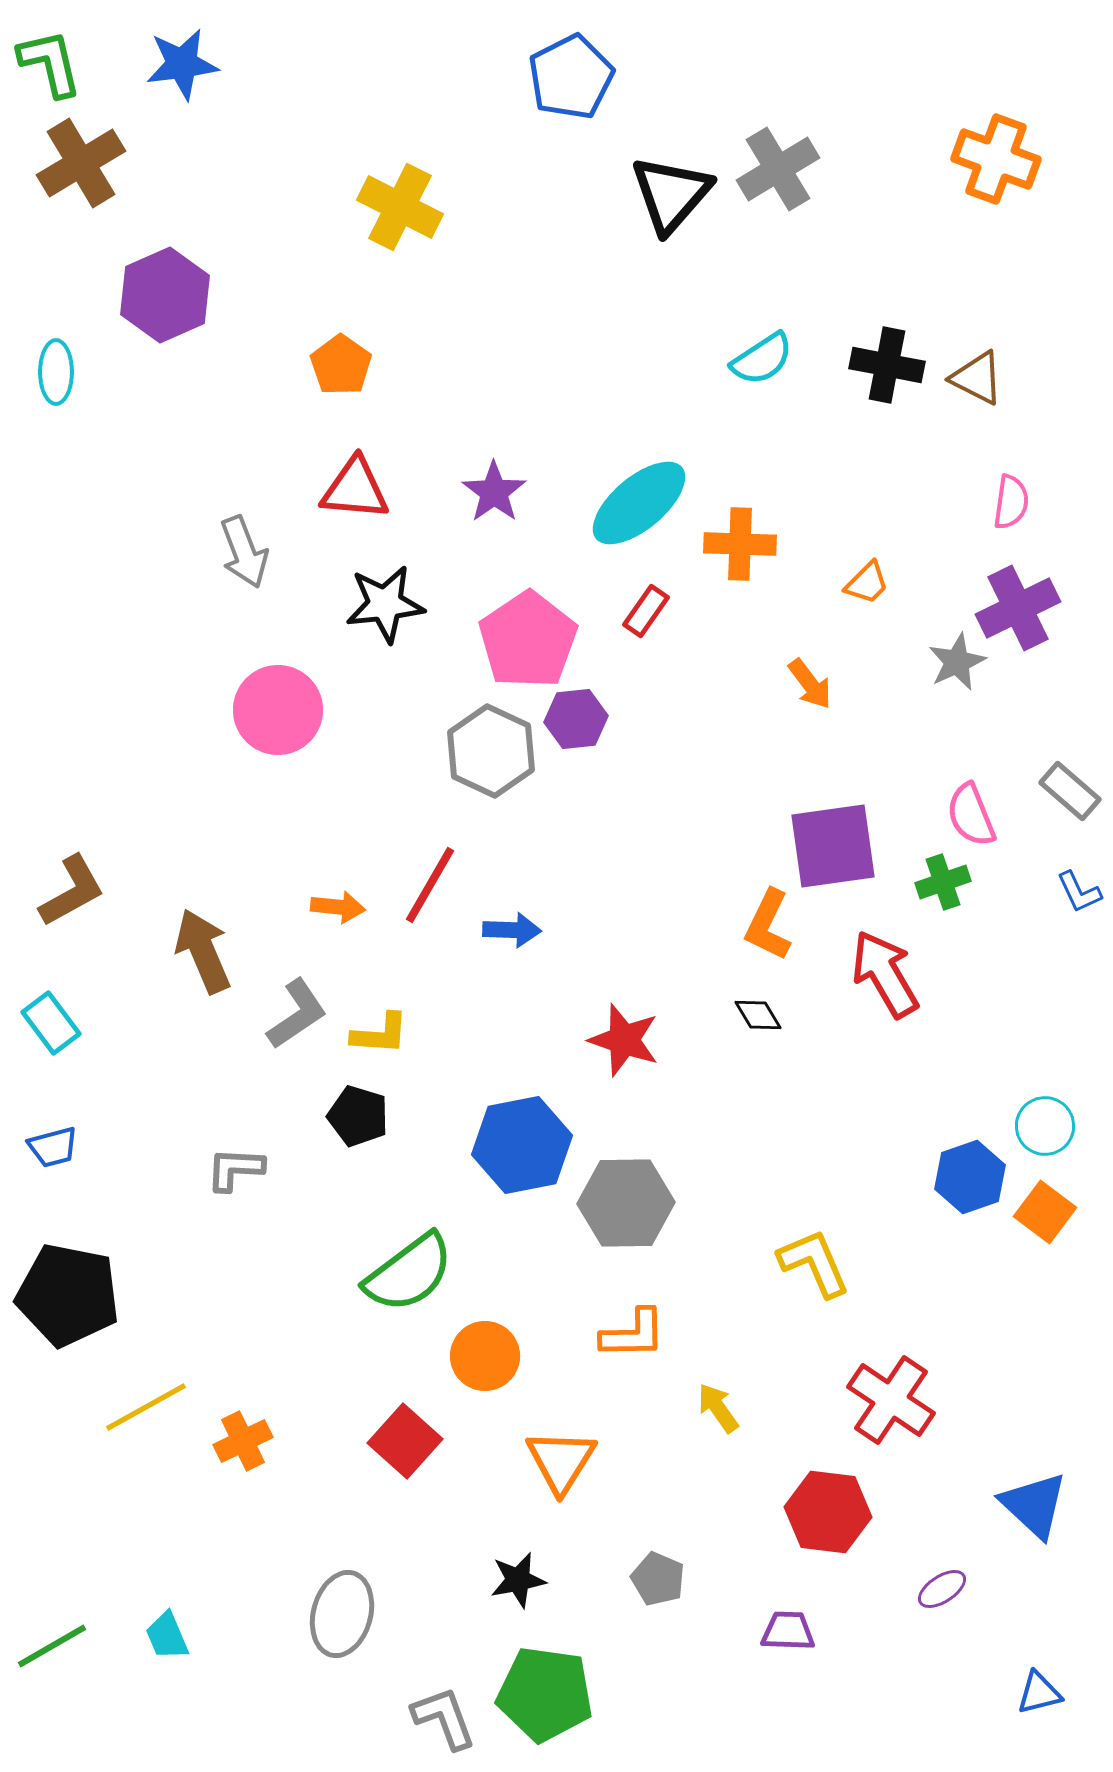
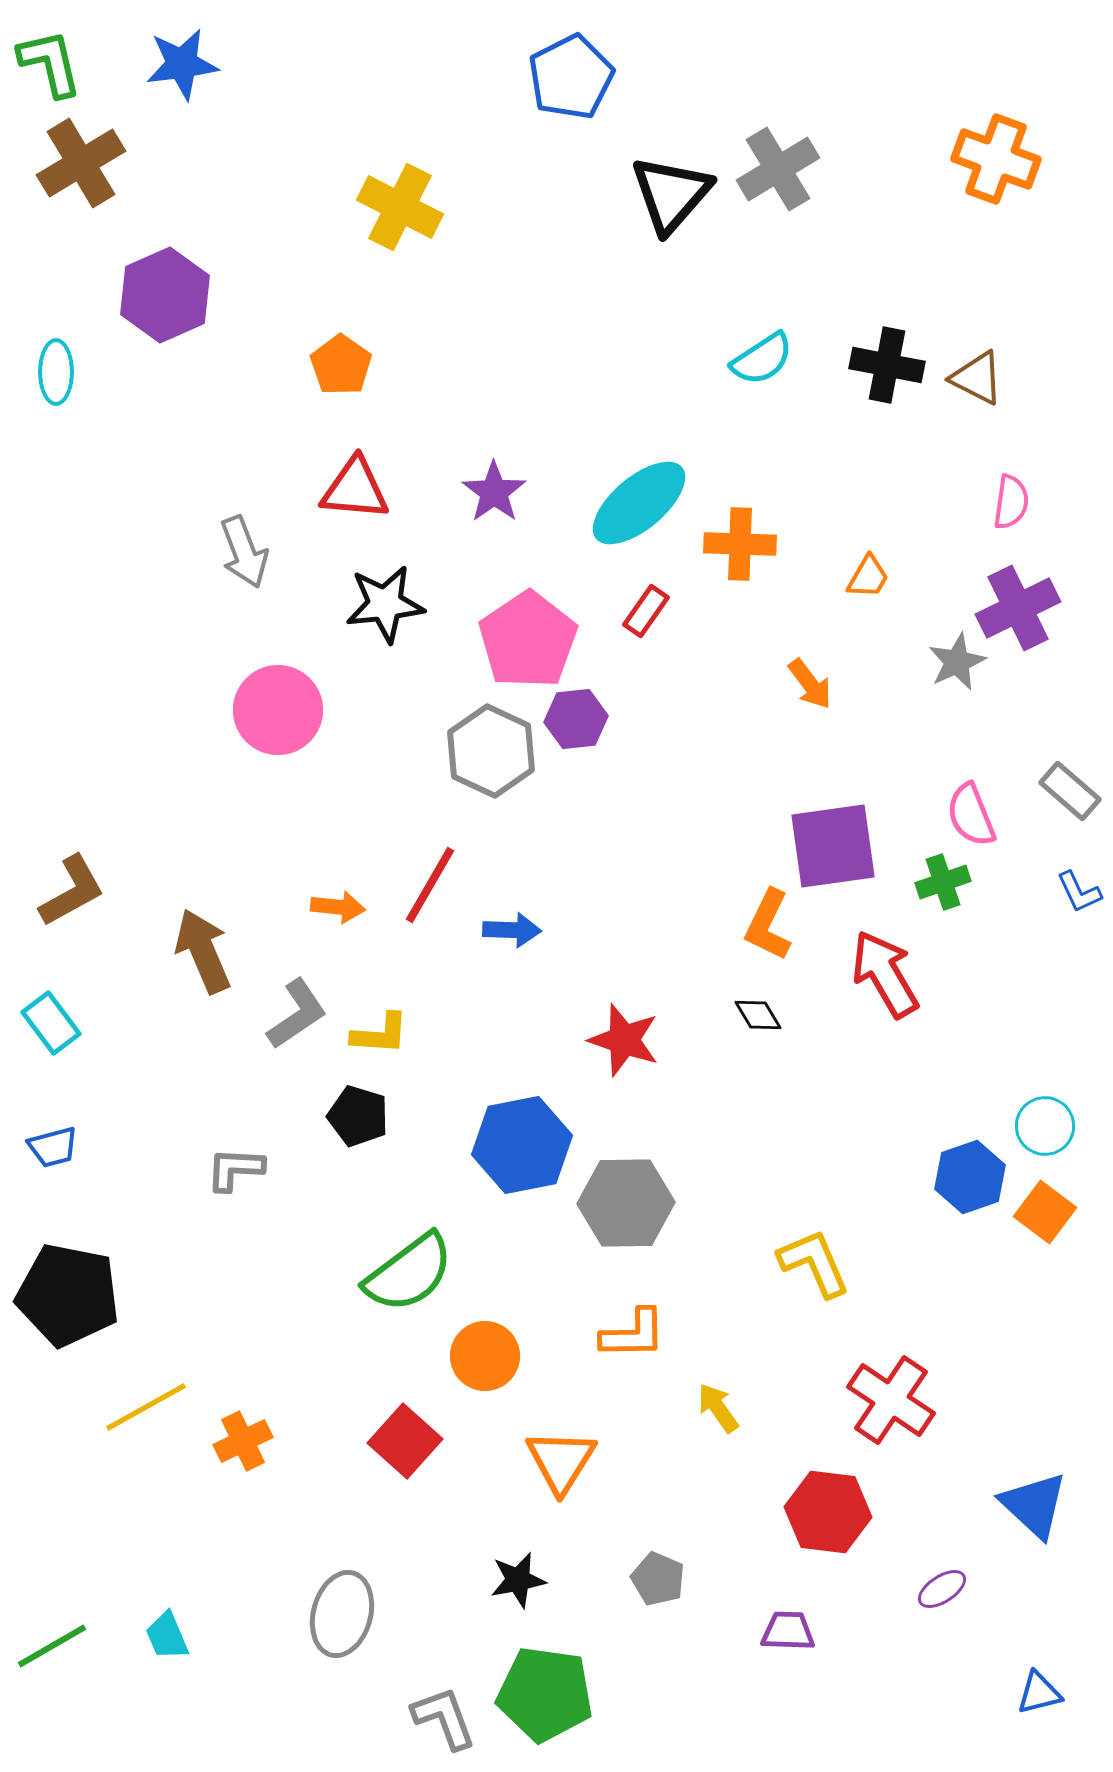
orange trapezoid at (867, 583): moved 1 px right, 6 px up; rotated 15 degrees counterclockwise
